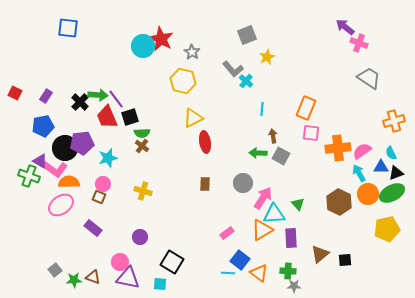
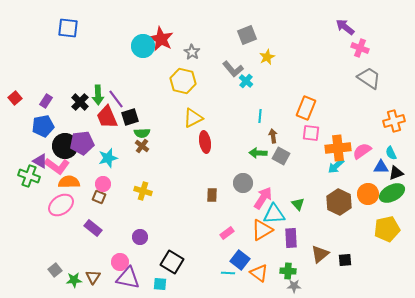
pink cross at (359, 43): moved 1 px right, 5 px down
red square at (15, 93): moved 5 px down; rotated 24 degrees clockwise
green arrow at (98, 95): rotated 84 degrees clockwise
purple rectangle at (46, 96): moved 5 px down
cyan line at (262, 109): moved 2 px left, 7 px down
black circle at (65, 148): moved 2 px up
pink L-shape at (55, 169): moved 2 px right, 3 px up
cyan arrow at (359, 173): moved 23 px left, 7 px up; rotated 102 degrees counterclockwise
brown rectangle at (205, 184): moved 7 px right, 11 px down
brown triangle at (93, 277): rotated 42 degrees clockwise
